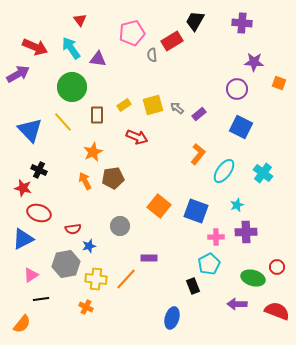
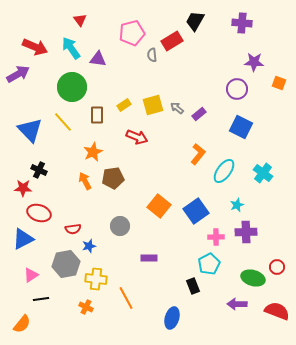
red star at (23, 188): rotated 12 degrees counterclockwise
blue square at (196, 211): rotated 35 degrees clockwise
orange line at (126, 279): moved 19 px down; rotated 70 degrees counterclockwise
